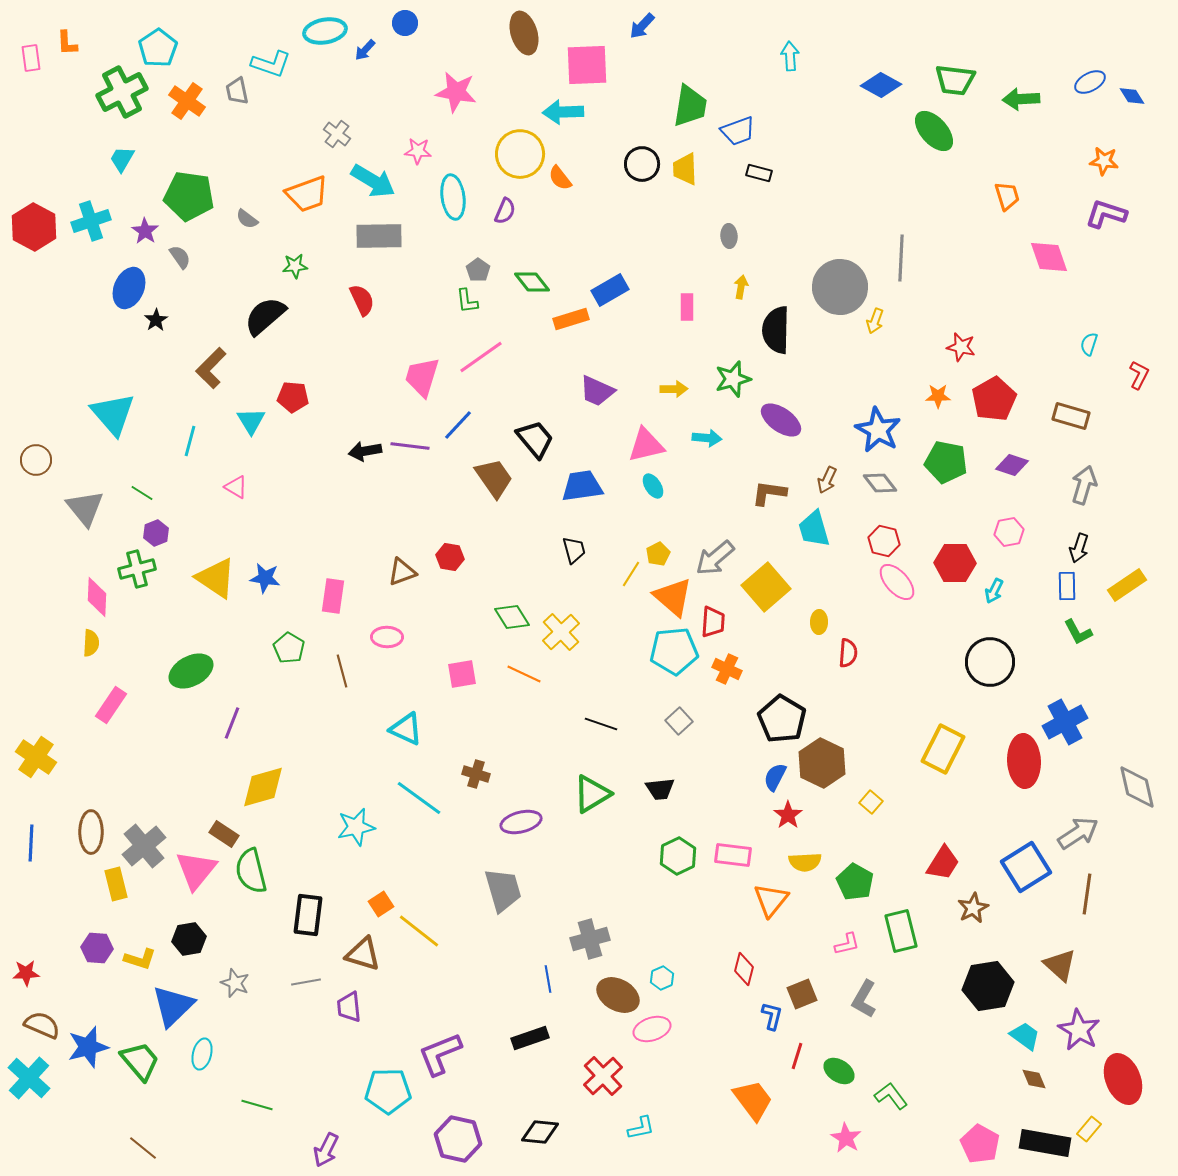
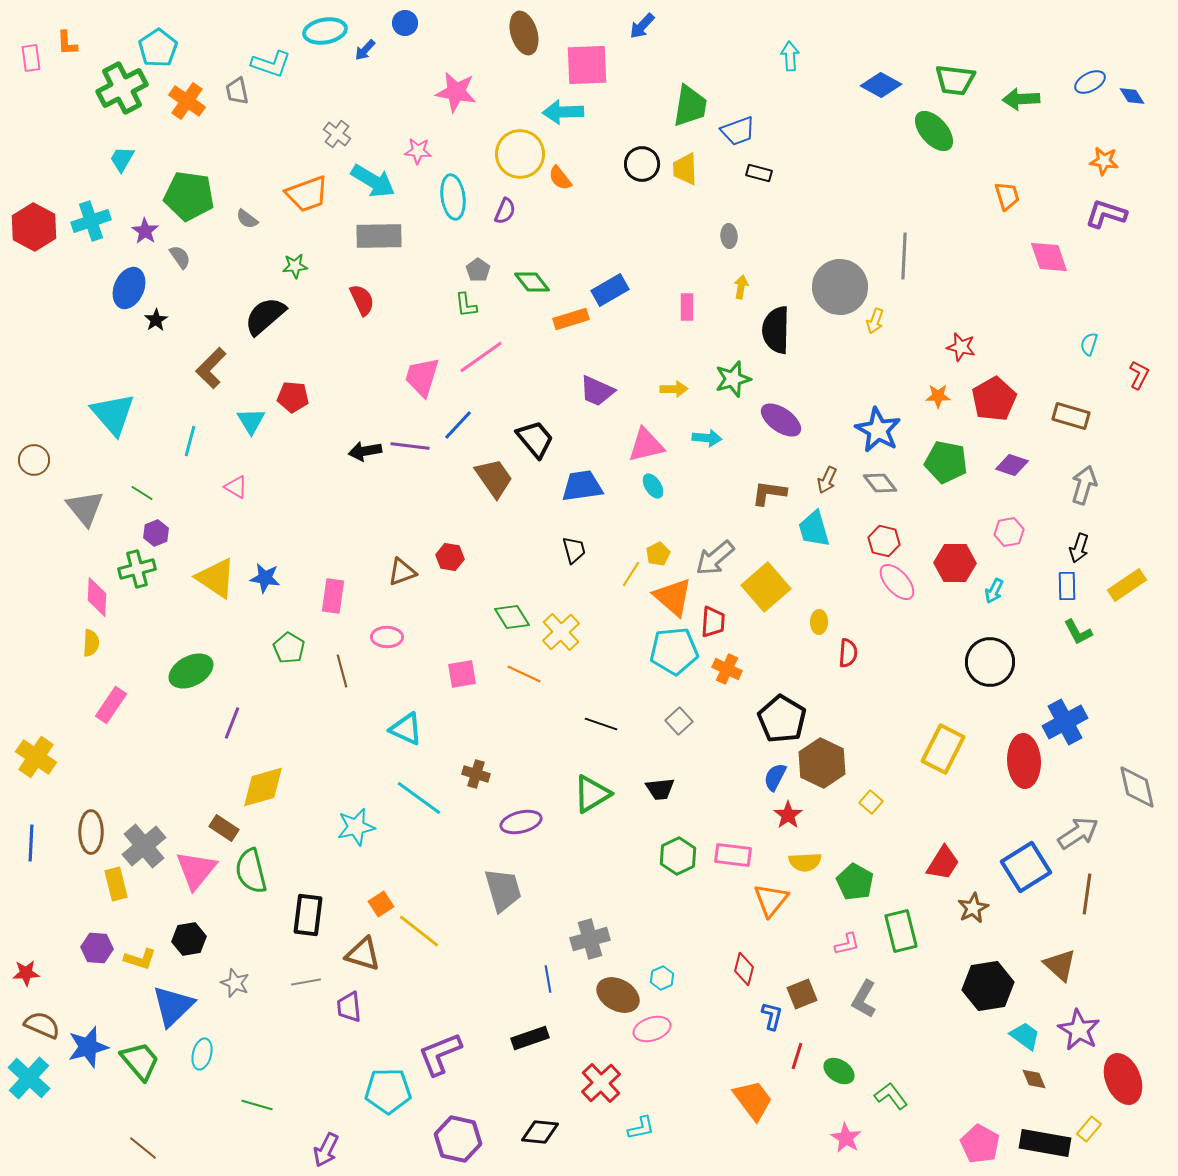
green cross at (122, 92): moved 4 px up
gray line at (901, 258): moved 3 px right, 2 px up
green L-shape at (467, 301): moved 1 px left, 4 px down
brown circle at (36, 460): moved 2 px left
brown rectangle at (224, 834): moved 6 px up
red cross at (603, 1076): moved 2 px left, 7 px down
